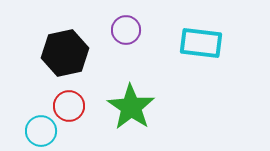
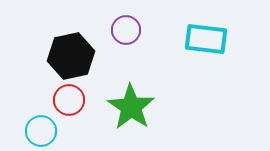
cyan rectangle: moved 5 px right, 4 px up
black hexagon: moved 6 px right, 3 px down
red circle: moved 6 px up
